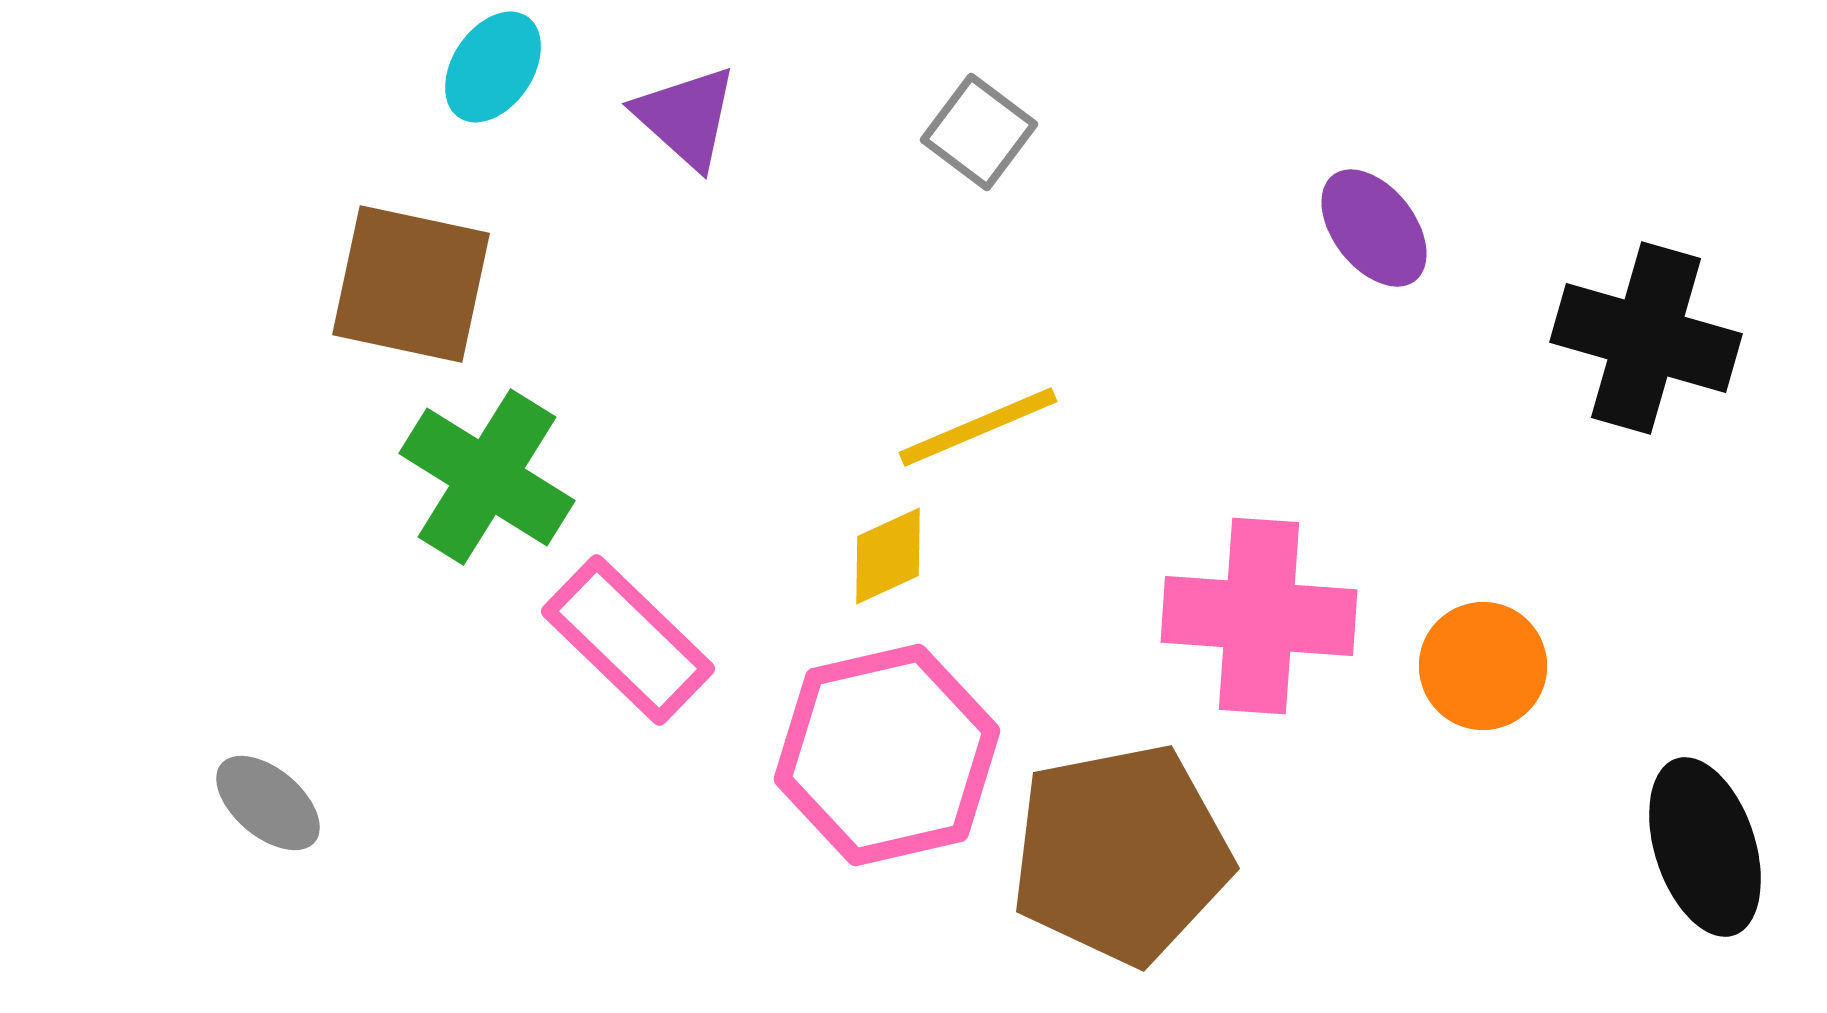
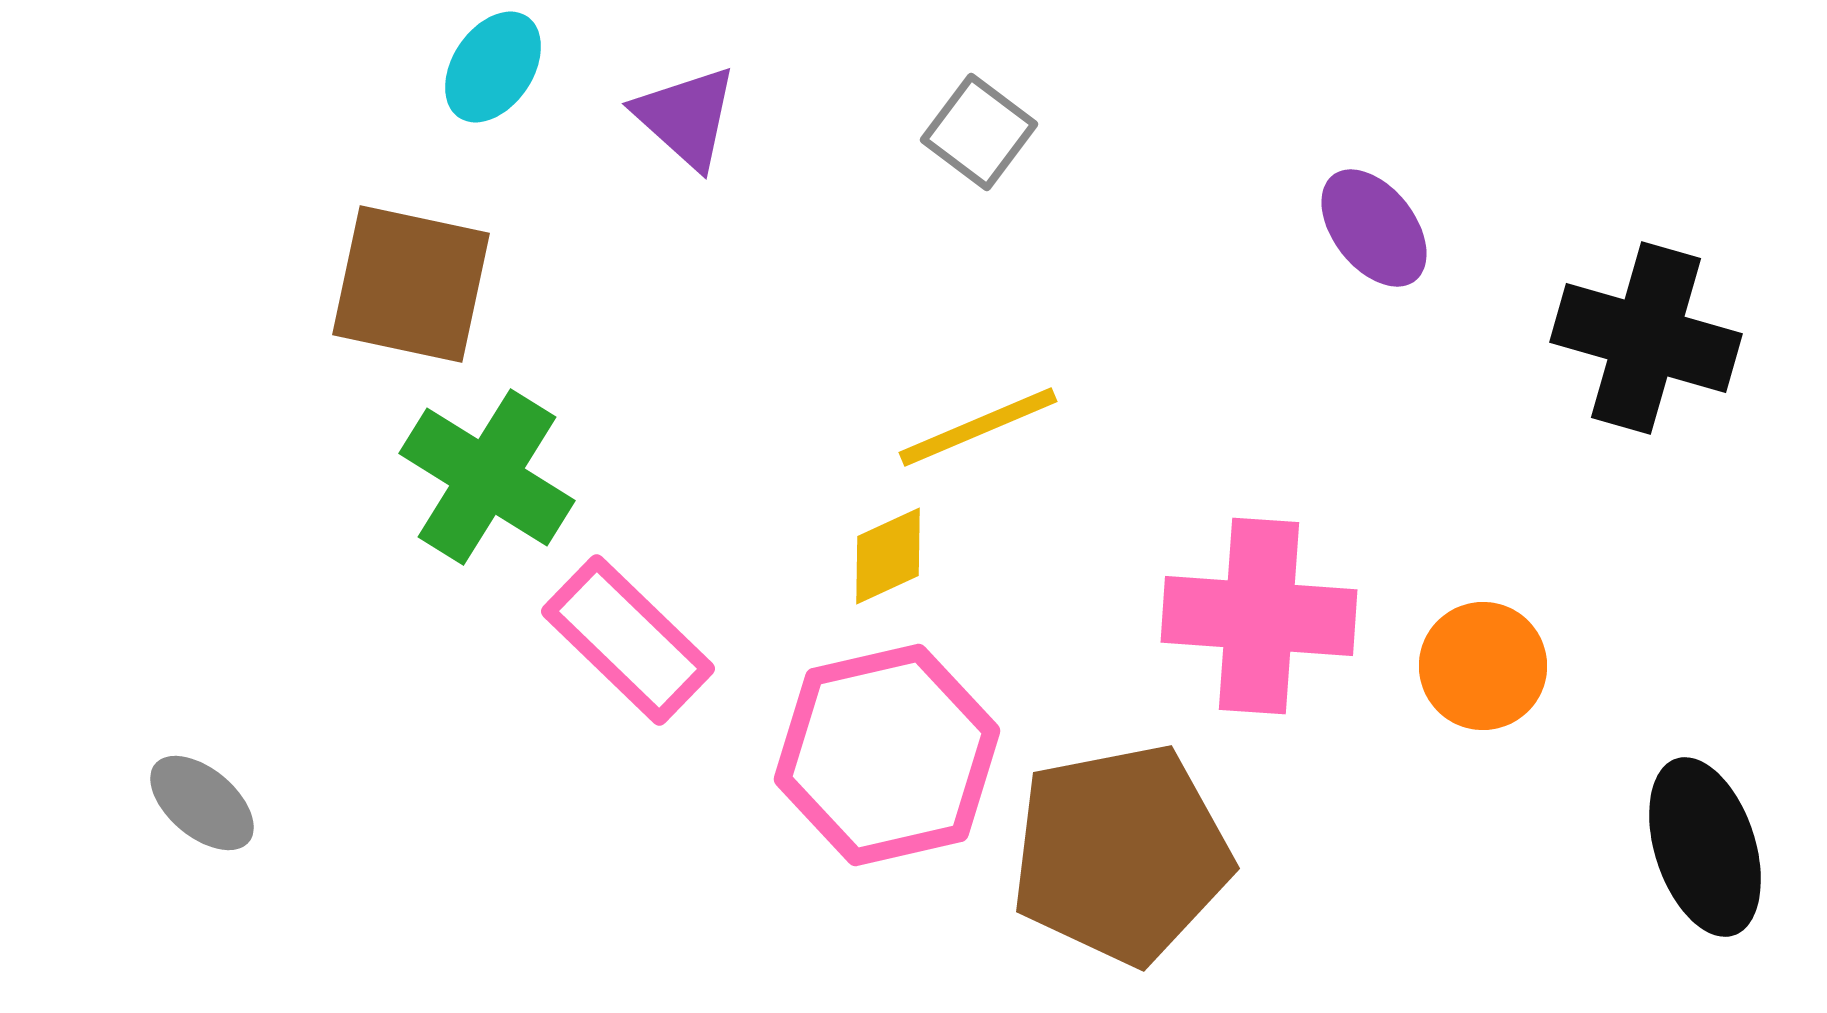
gray ellipse: moved 66 px left
